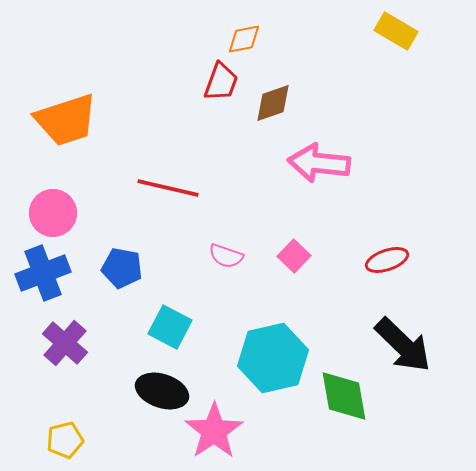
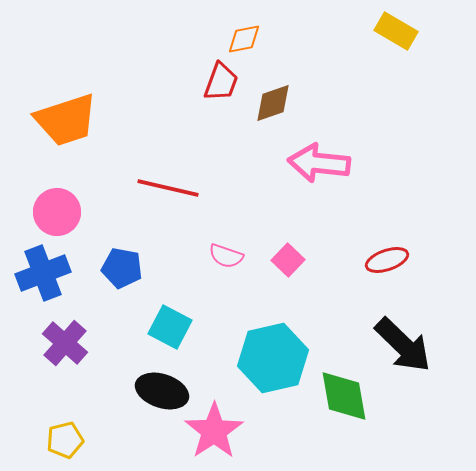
pink circle: moved 4 px right, 1 px up
pink square: moved 6 px left, 4 px down
